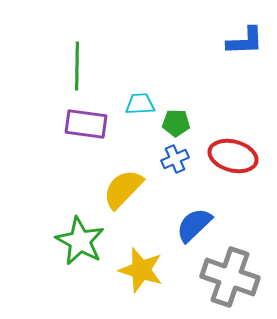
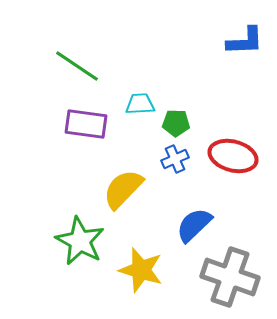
green line: rotated 57 degrees counterclockwise
